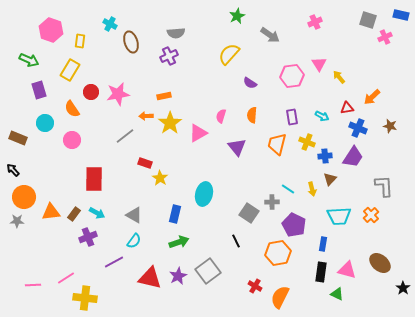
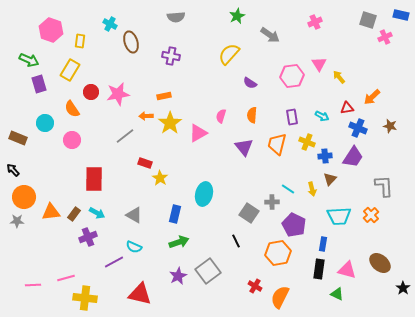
gray semicircle at (176, 33): moved 16 px up
purple cross at (169, 56): moved 2 px right; rotated 36 degrees clockwise
purple rectangle at (39, 90): moved 6 px up
purple triangle at (237, 147): moved 7 px right
cyan semicircle at (134, 241): moved 6 px down; rotated 77 degrees clockwise
black rectangle at (321, 272): moved 2 px left, 3 px up
pink line at (66, 278): rotated 18 degrees clockwise
red triangle at (150, 278): moved 10 px left, 16 px down
